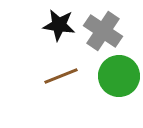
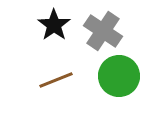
black star: moved 5 px left; rotated 28 degrees clockwise
brown line: moved 5 px left, 4 px down
